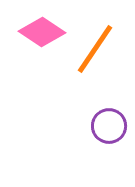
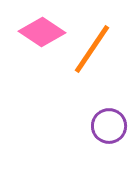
orange line: moved 3 px left
